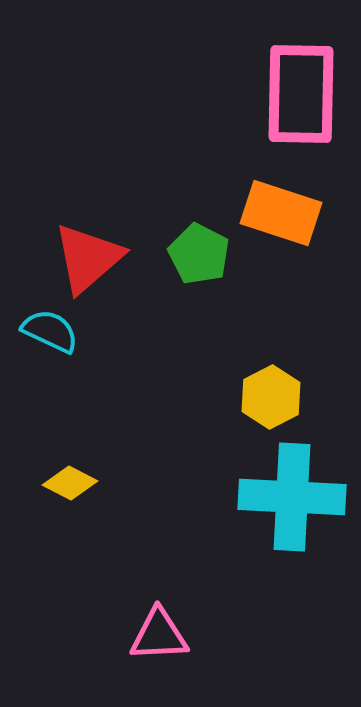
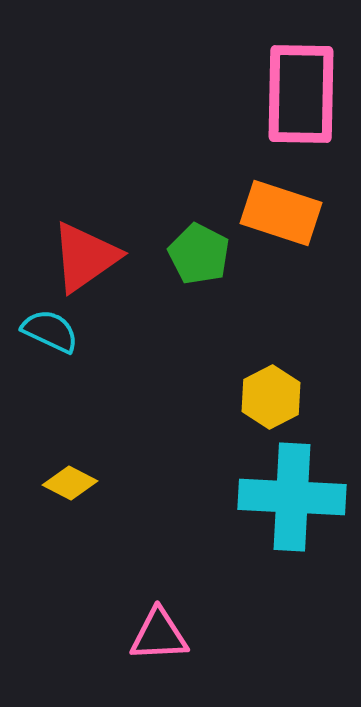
red triangle: moved 3 px left, 1 px up; rotated 6 degrees clockwise
